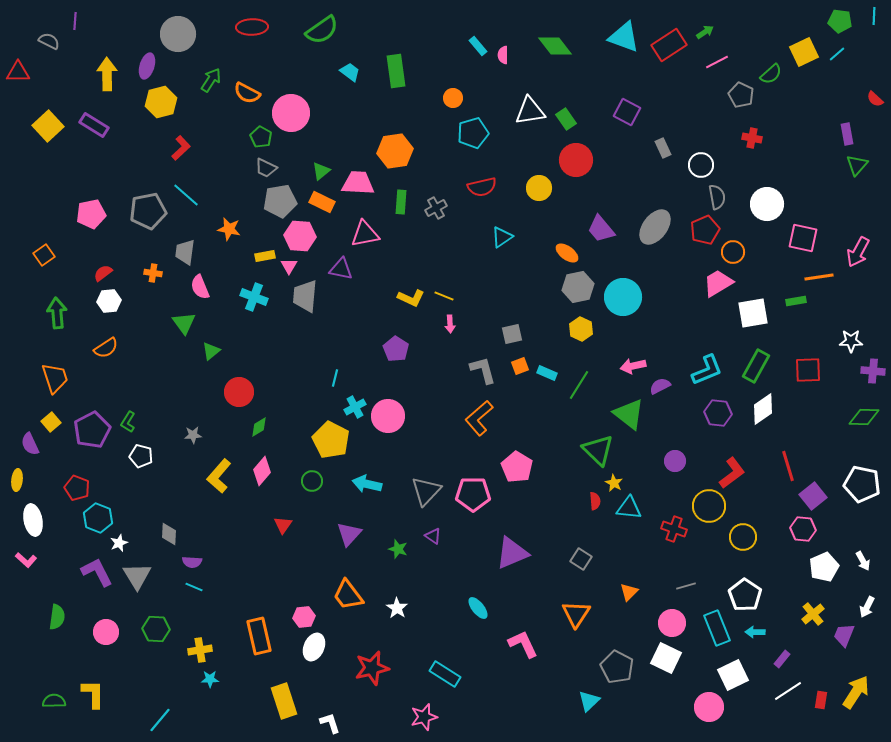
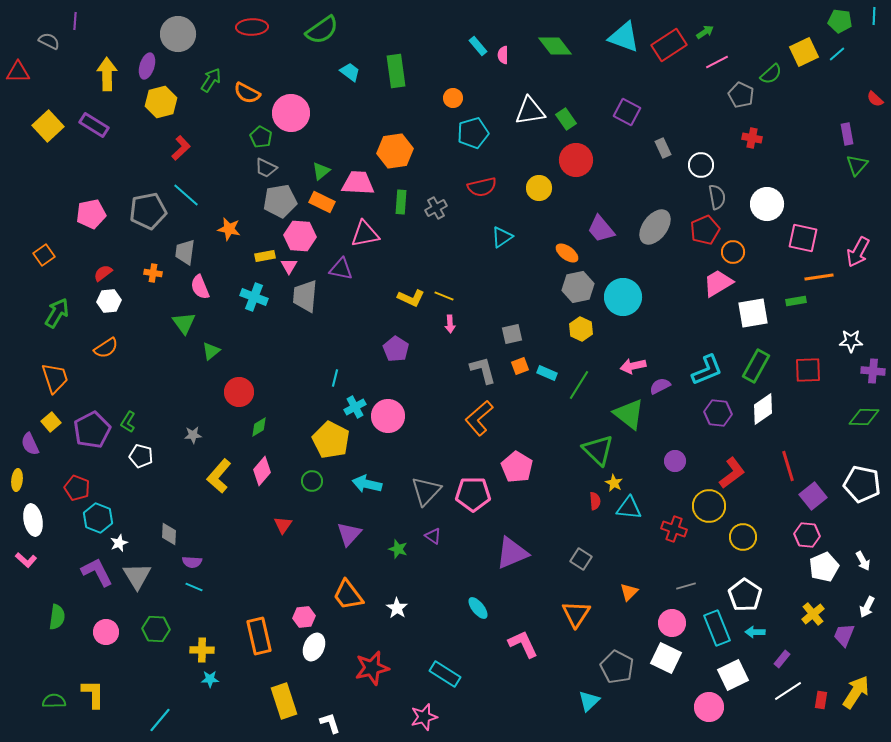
green arrow at (57, 313): rotated 36 degrees clockwise
pink hexagon at (803, 529): moved 4 px right, 6 px down
yellow cross at (200, 650): moved 2 px right; rotated 10 degrees clockwise
